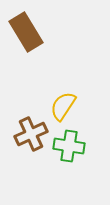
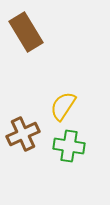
brown cross: moved 8 px left
